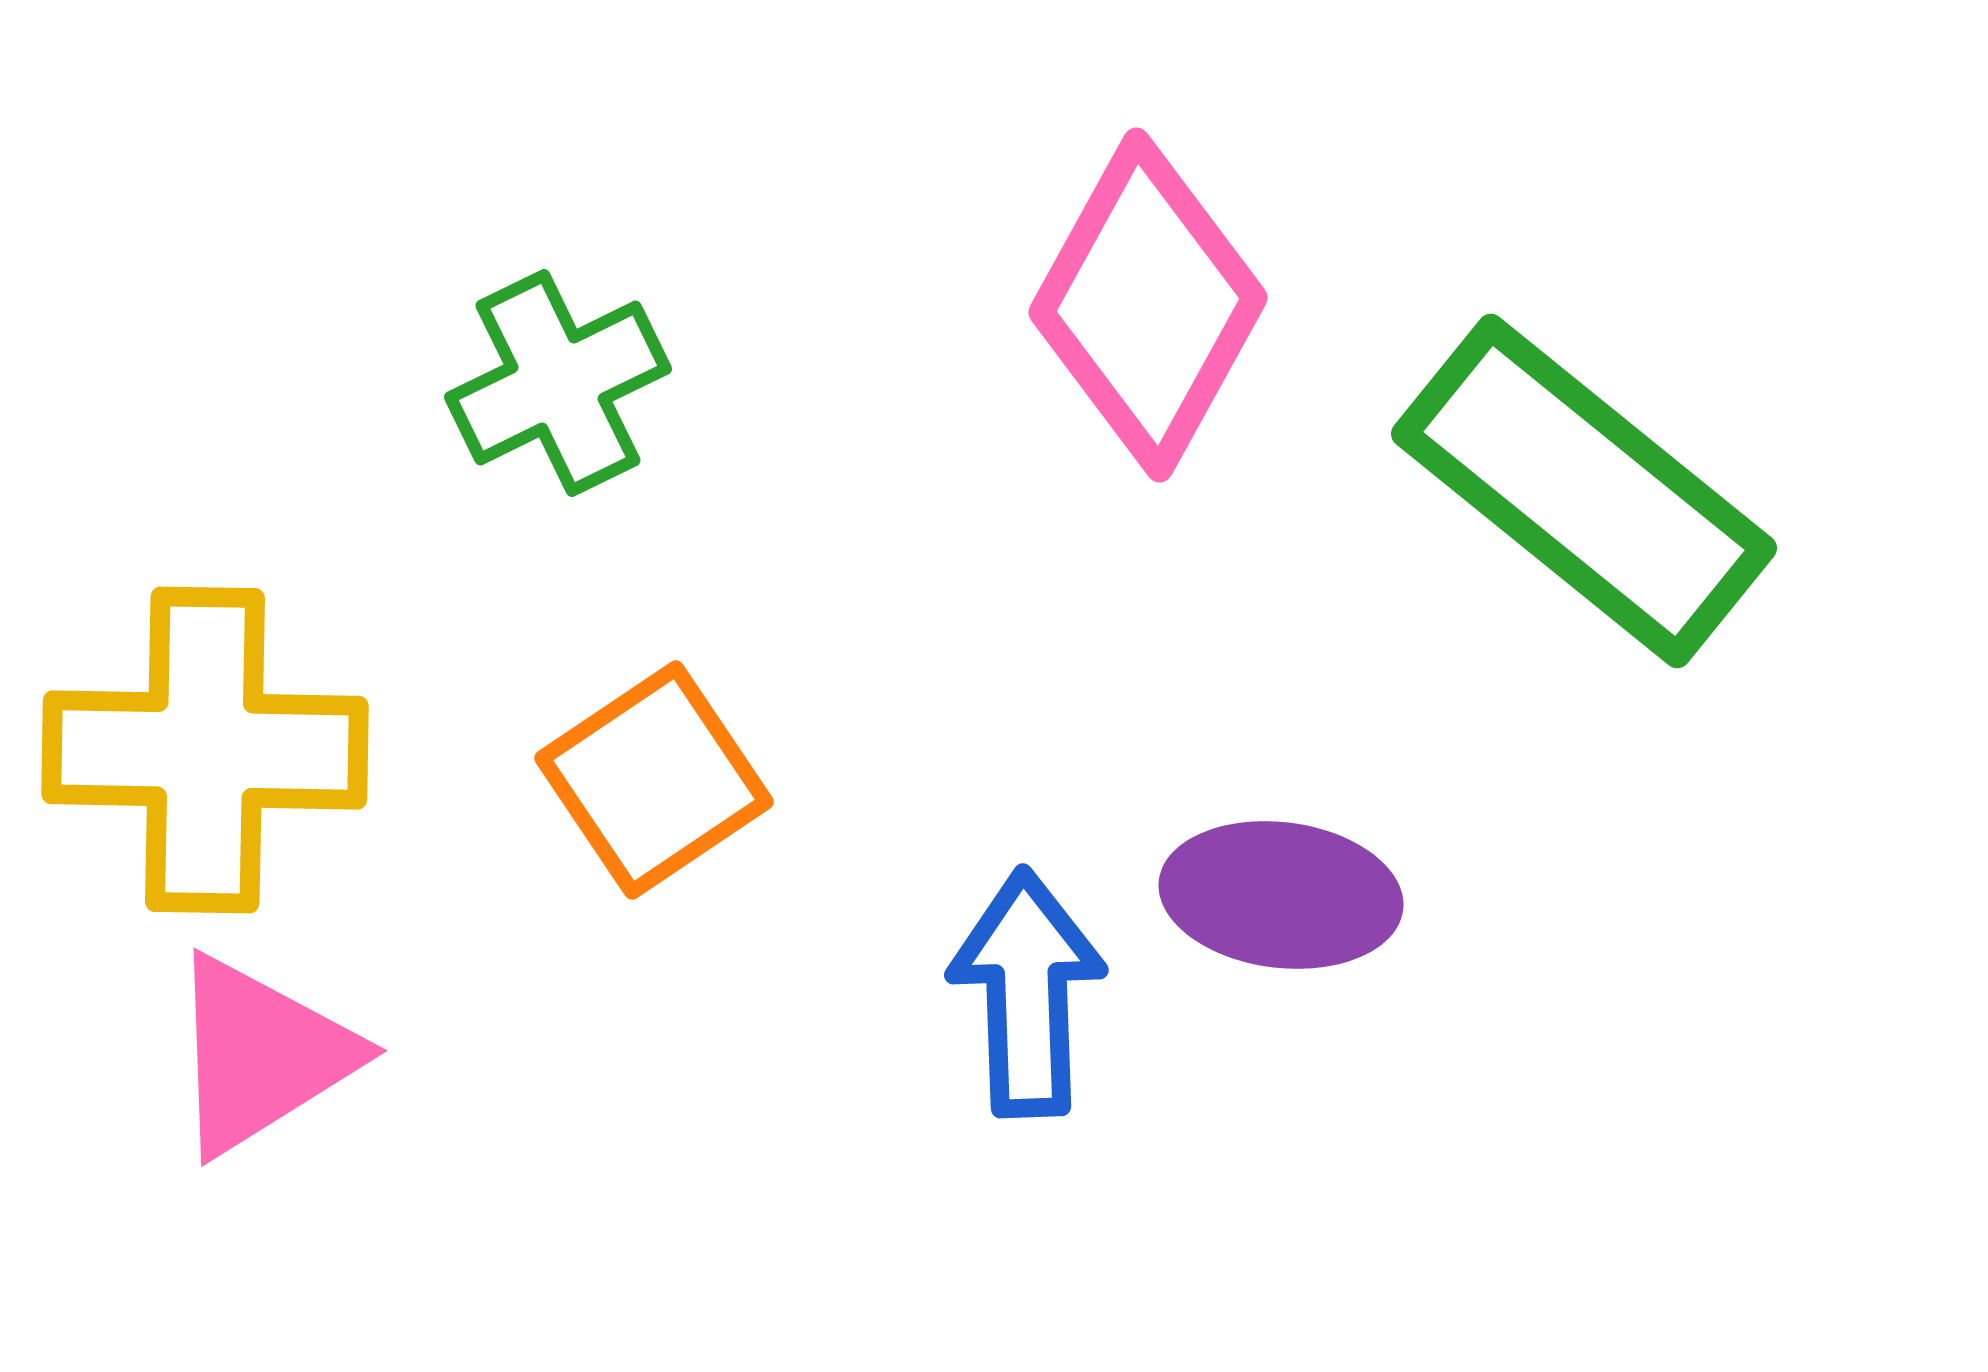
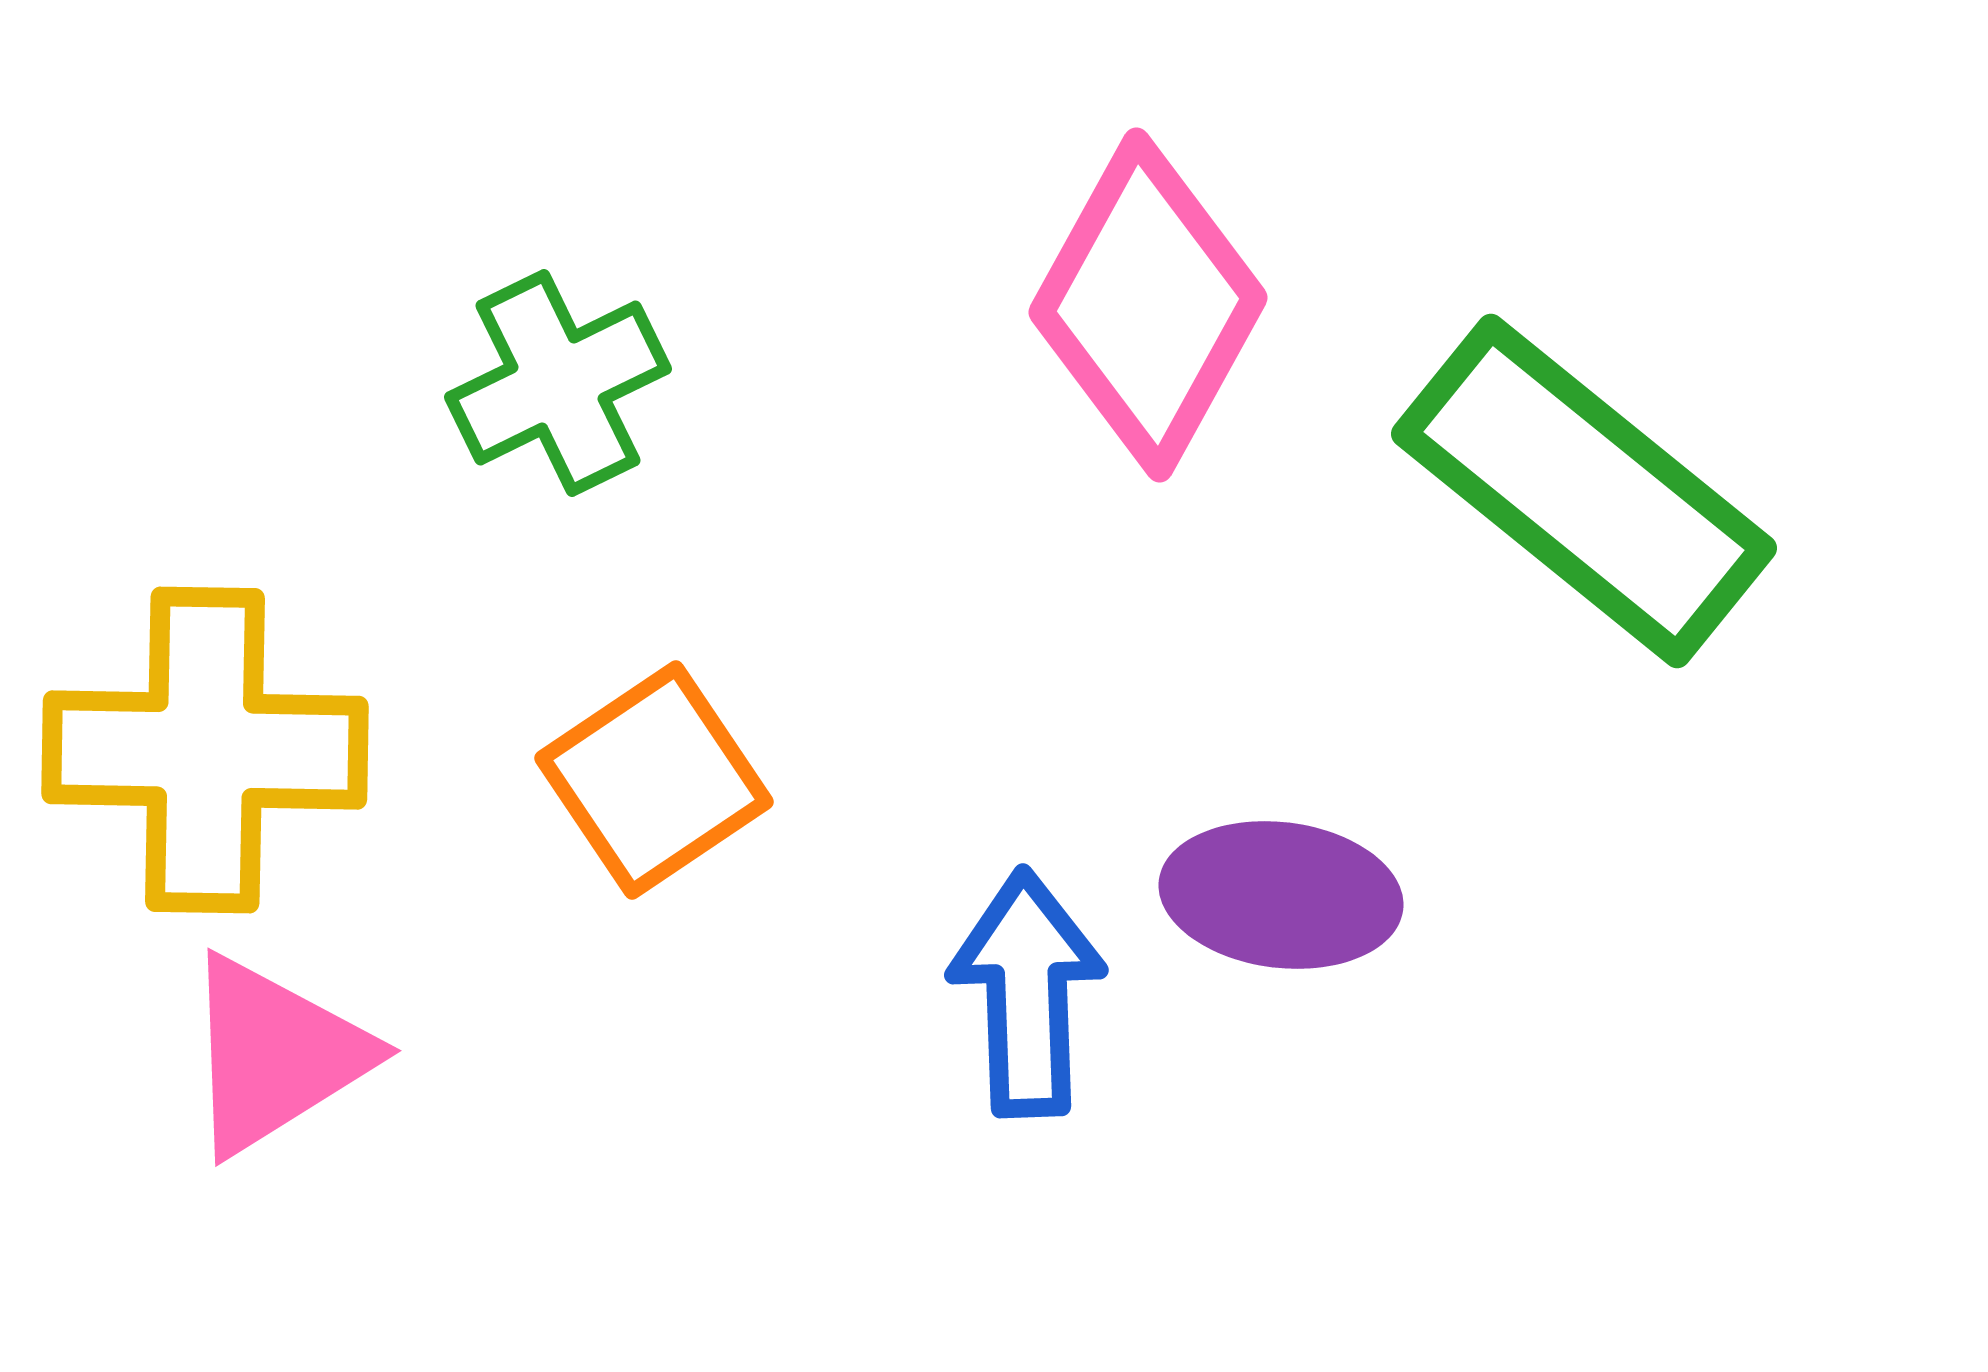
pink triangle: moved 14 px right
